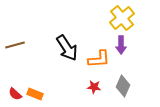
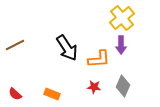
brown line: rotated 12 degrees counterclockwise
orange rectangle: moved 17 px right
